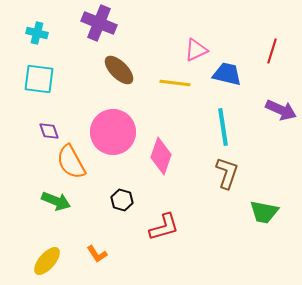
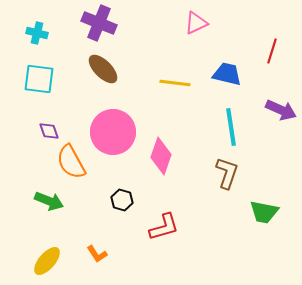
pink triangle: moved 27 px up
brown ellipse: moved 16 px left, 1 px up
cyan line: moved 8 px right
green arrow: moved 7 px left
